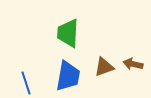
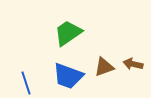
green trapezoid: rotated 52 degrees clockwise
blue trapezoid: rotated 100 degrees clockwise
